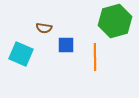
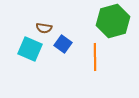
green hexagon: moved 2 px left
blue square: moved 3 px left, 1 px up; rotated 36 degrees clockwise
cyan square: moved 9 px right, 5 px up
